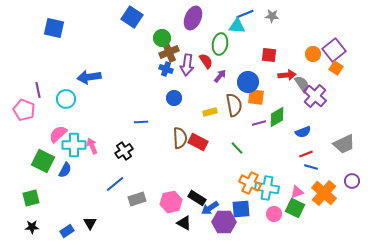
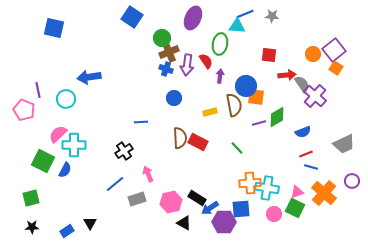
purple arrow at (220, 76): rotated 32 degrees counterclockwise
blue circle at (248, 82): moved 2 px left, 4 px down
pink arrow at (92, 146): moved 56 px right, 28 px down
orange cross at (250, 183): rotated 30 degrees counterclockwise
